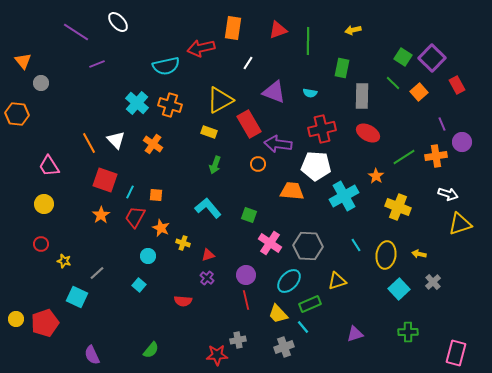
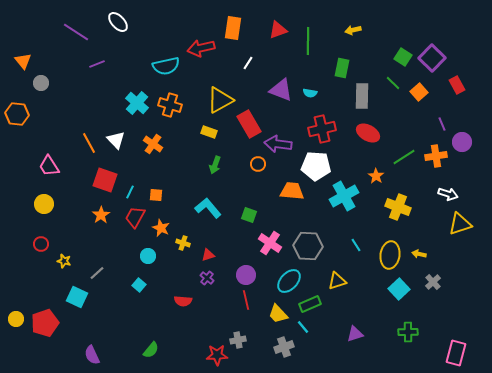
purple triangle at (274, 92): moved 7 px right, 2 px up
yellow ellipse at (386, 255): moved 4 px right
